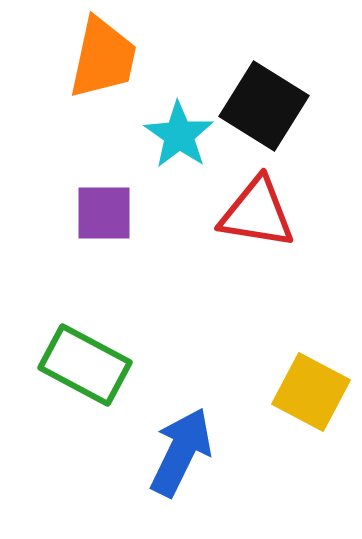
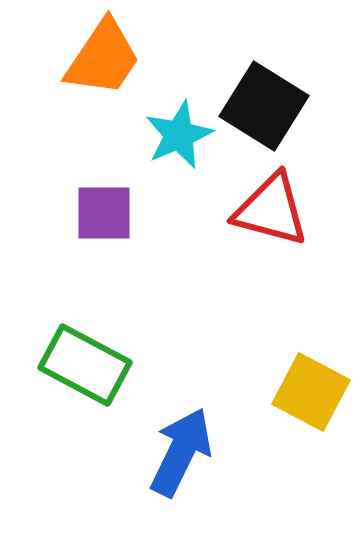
orange trapezoid: rotated 22 degrees clockwise
cyan star: rotated 14 degrees clockwise
red triangle: moved 14 px right, 3 px up; rotated 6 degrees clockwise
